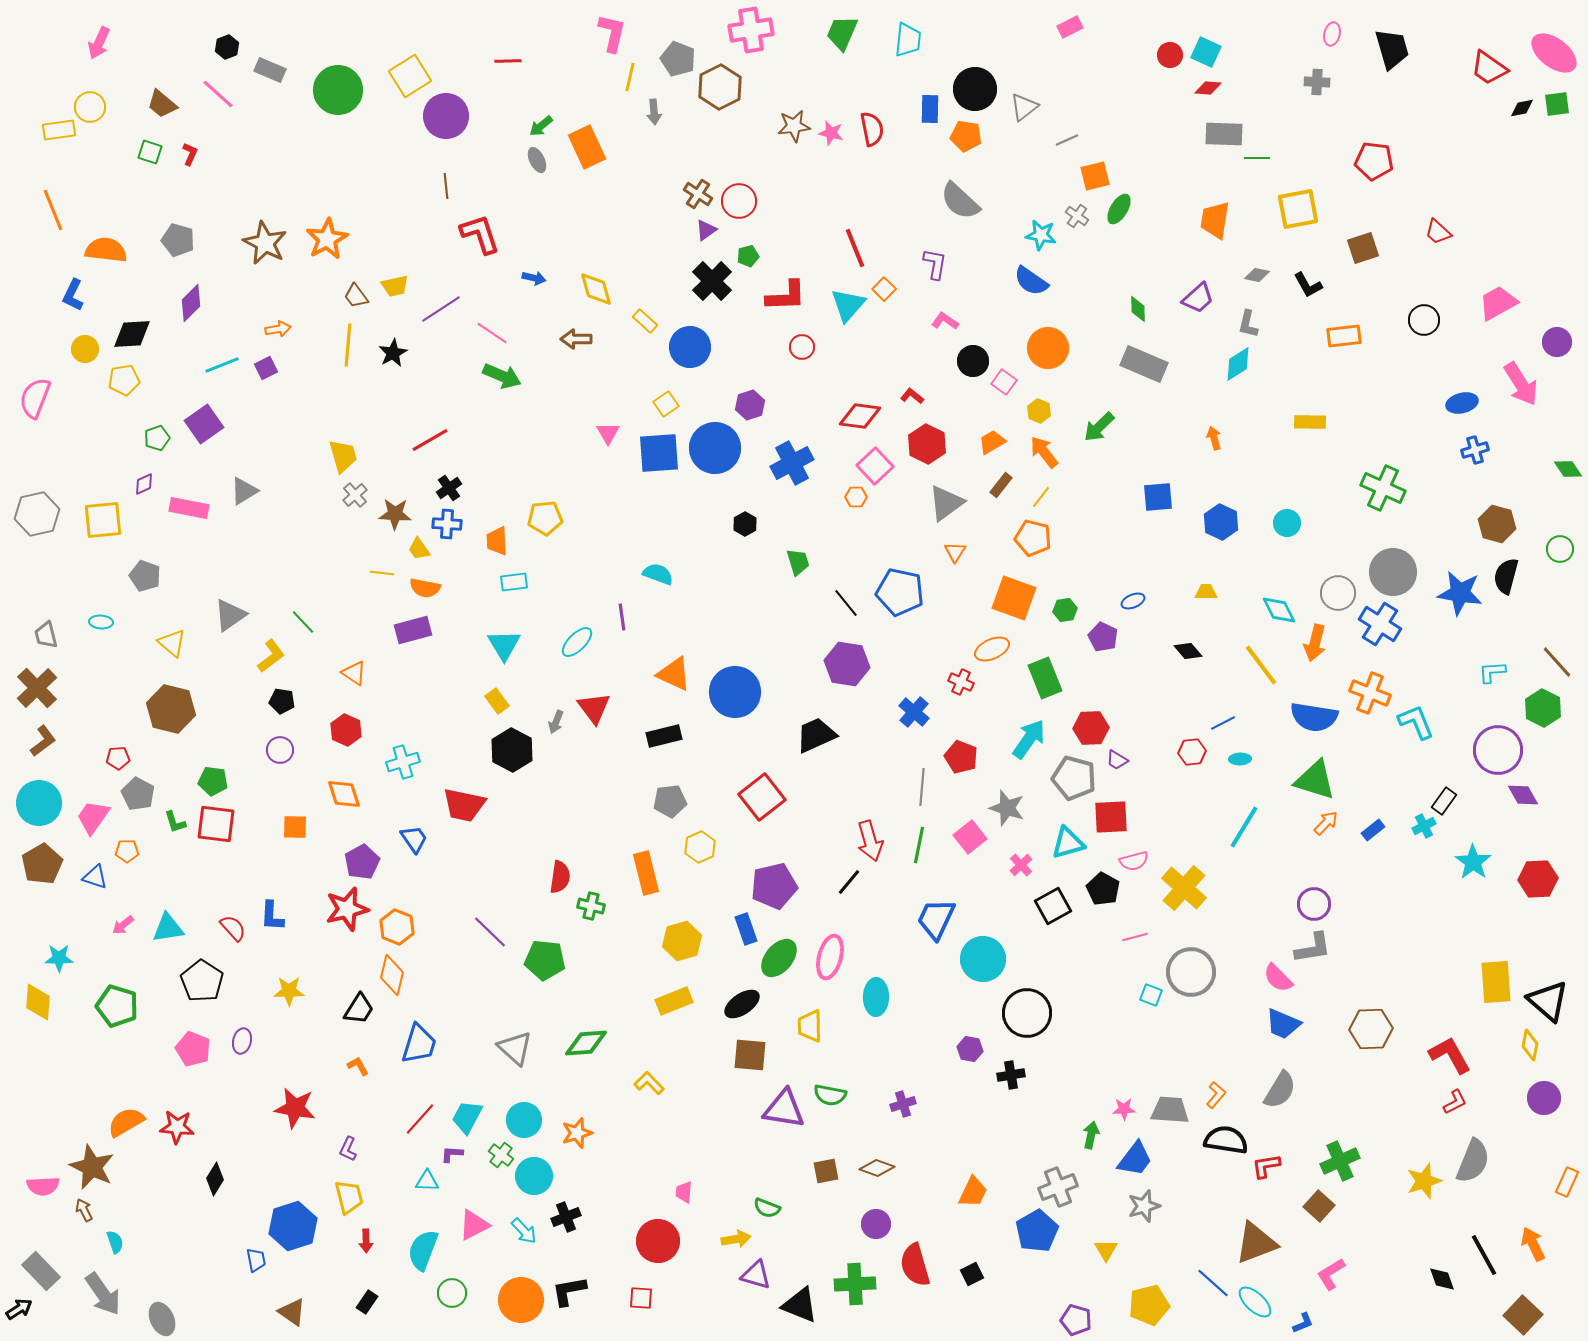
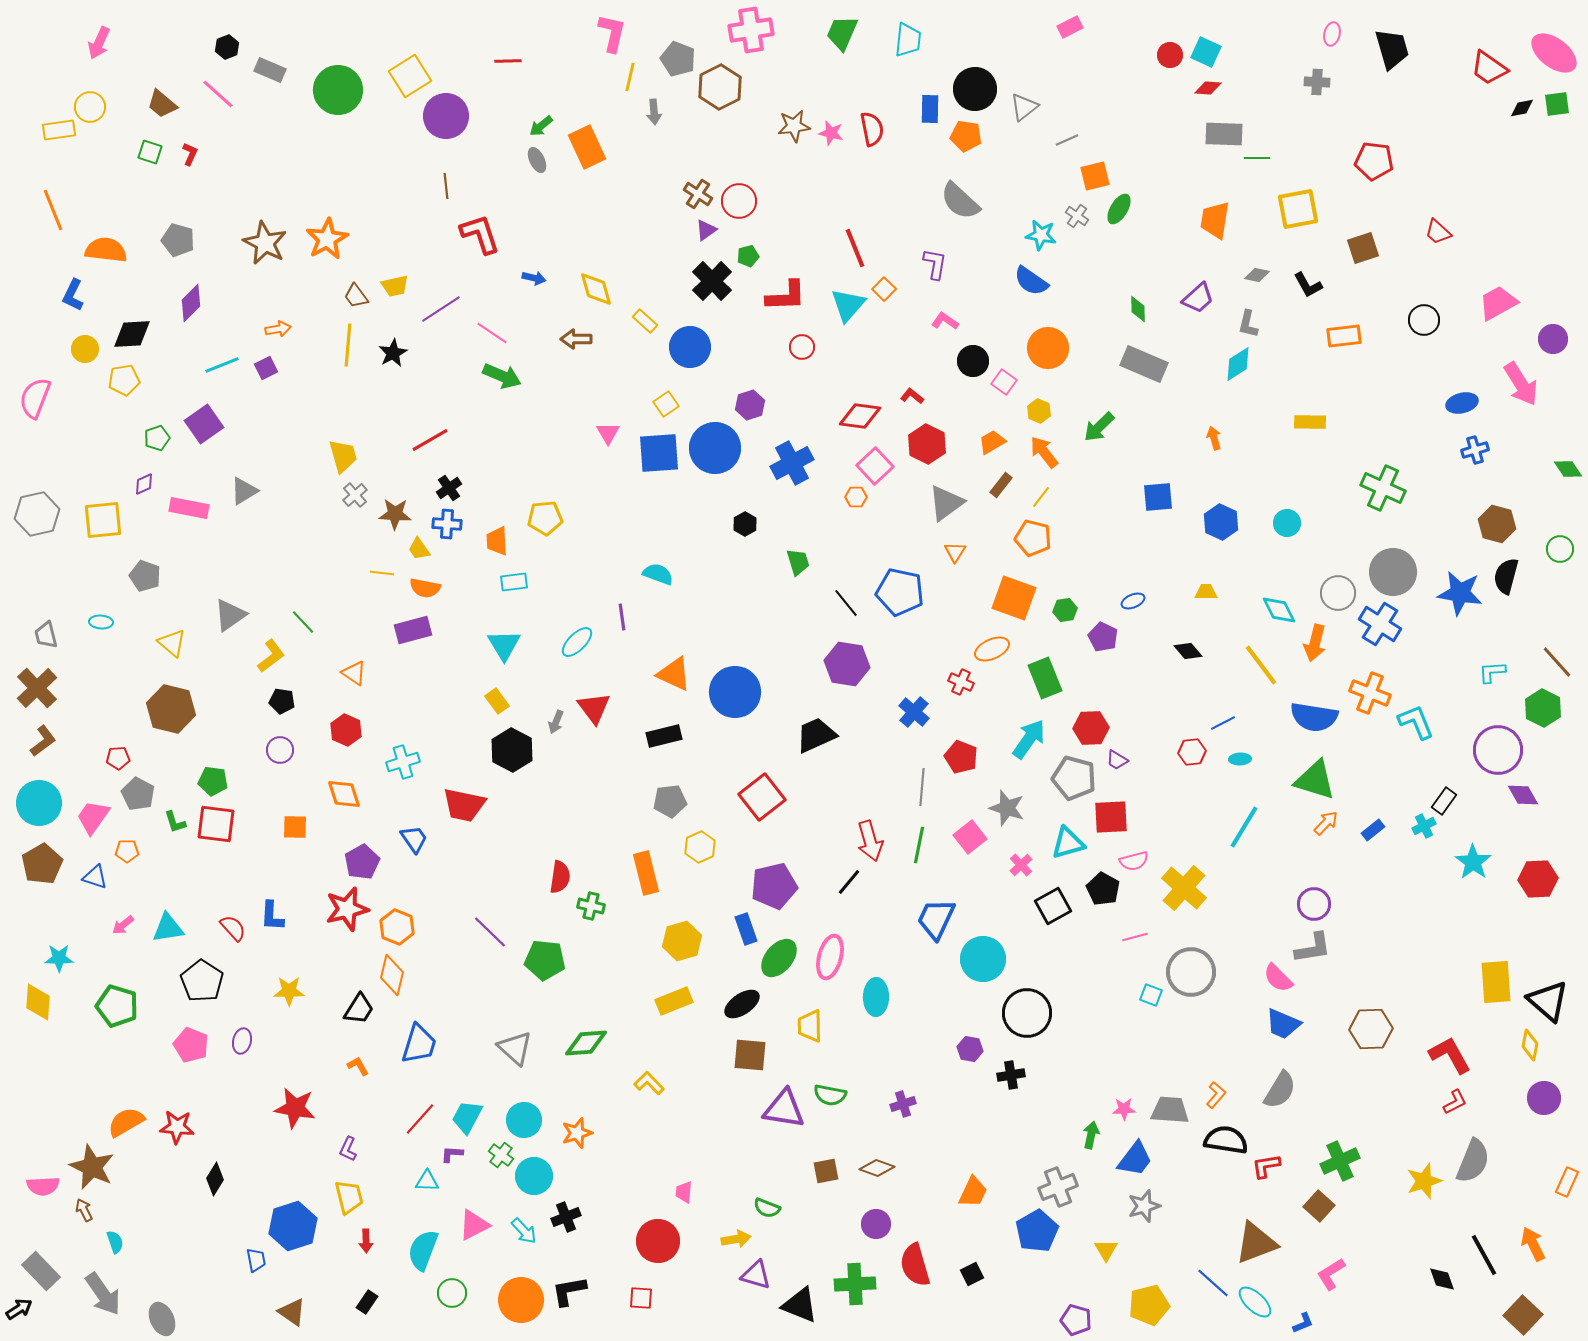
purple circle at (1557, 342): moved 4 px left, 3 px up
pink pentagon at (193, 1049): moved 2 px left, 4 px up
